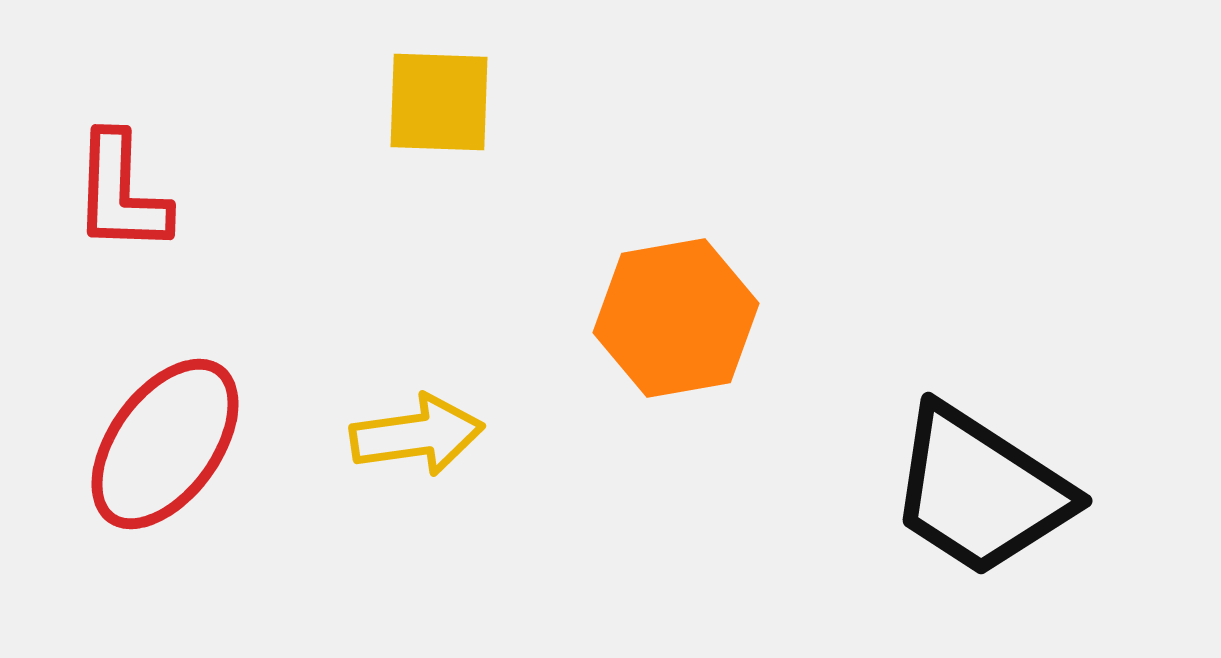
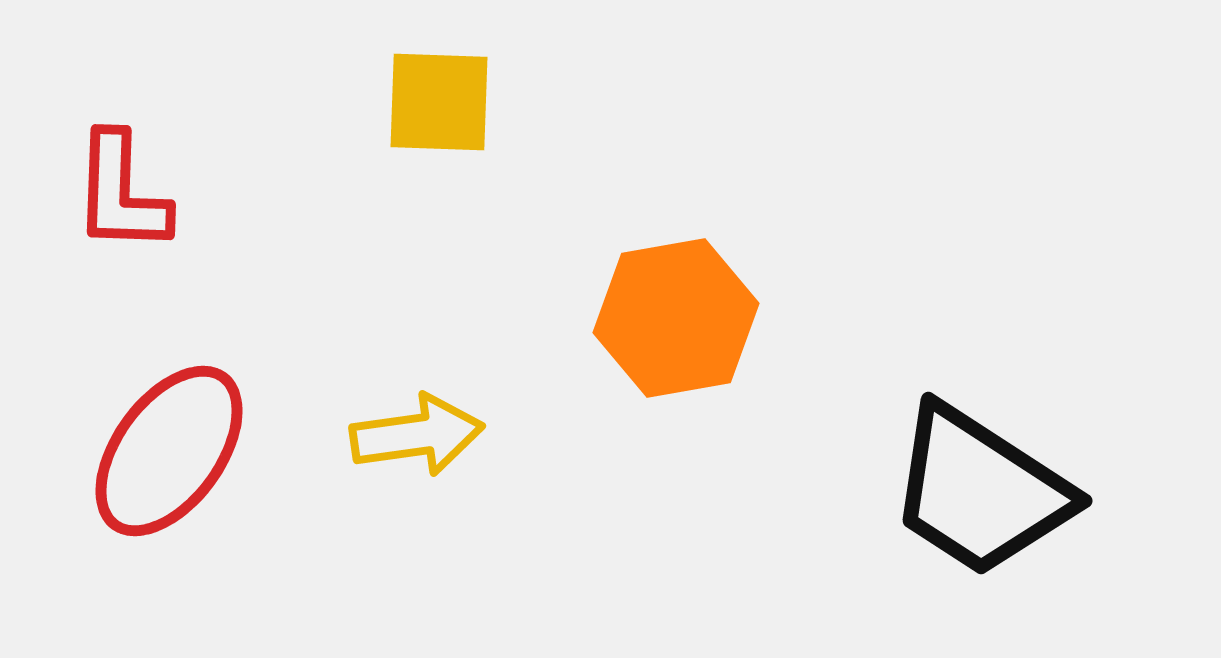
red ellipse: moved 4 px right, 7 px down
